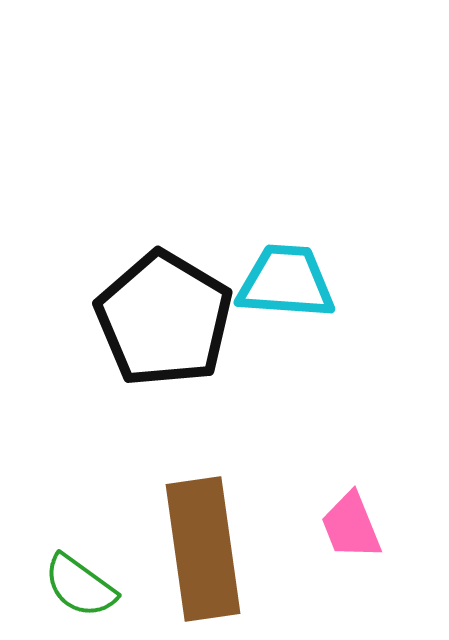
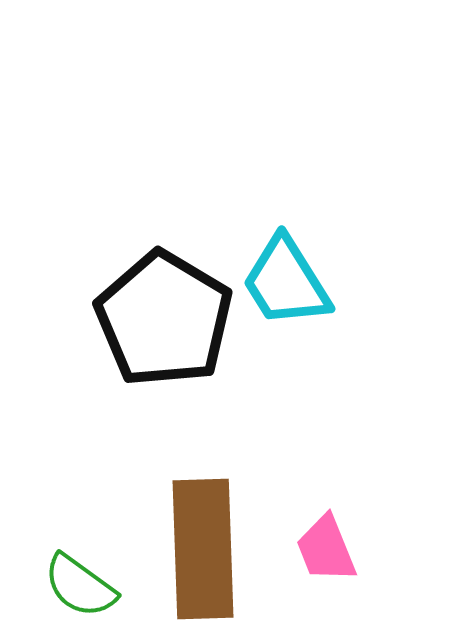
cyan trapezoid: rotated 126 degrees counterclockwise
pink trapezoid: moved 25 px left, 23 px down
brown rectangle: rotated 6 degrees clockwise
